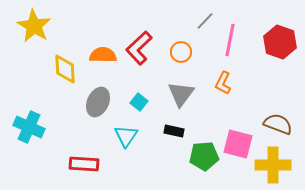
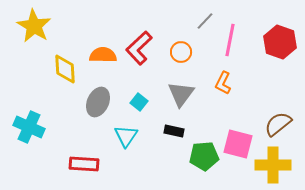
brown semicircle: rotated 60 degrees counterclockwise
